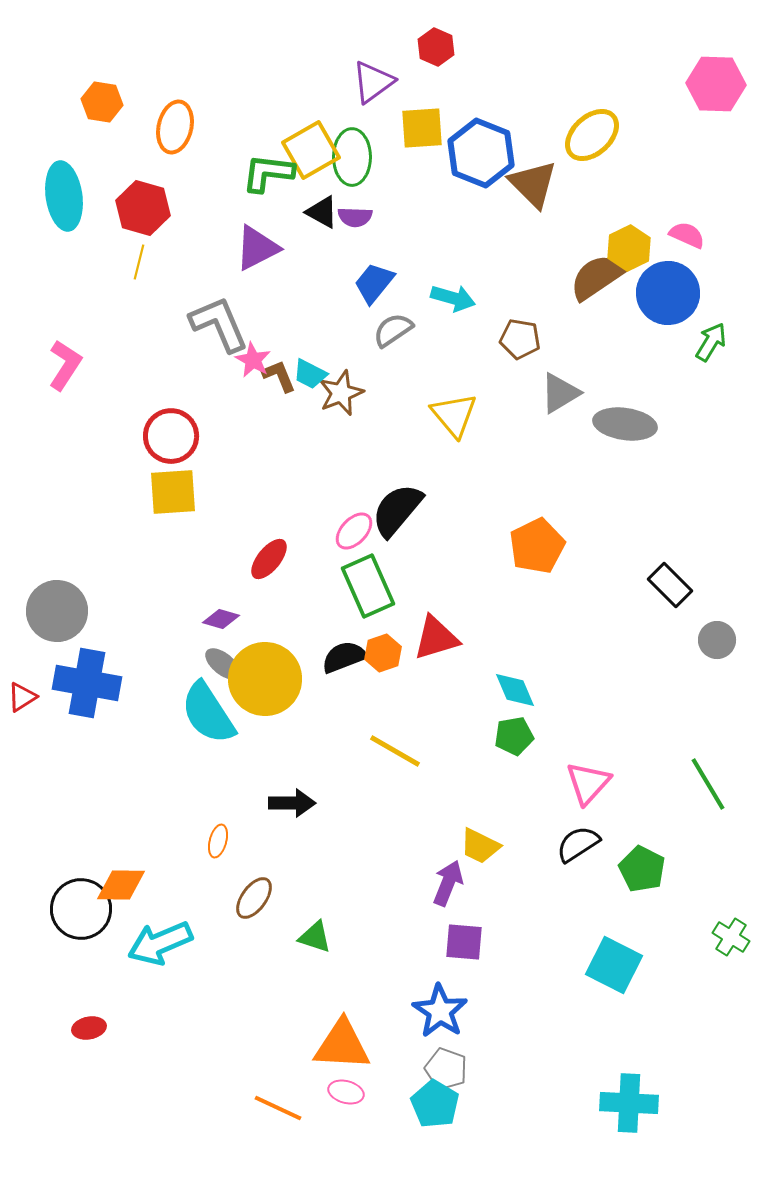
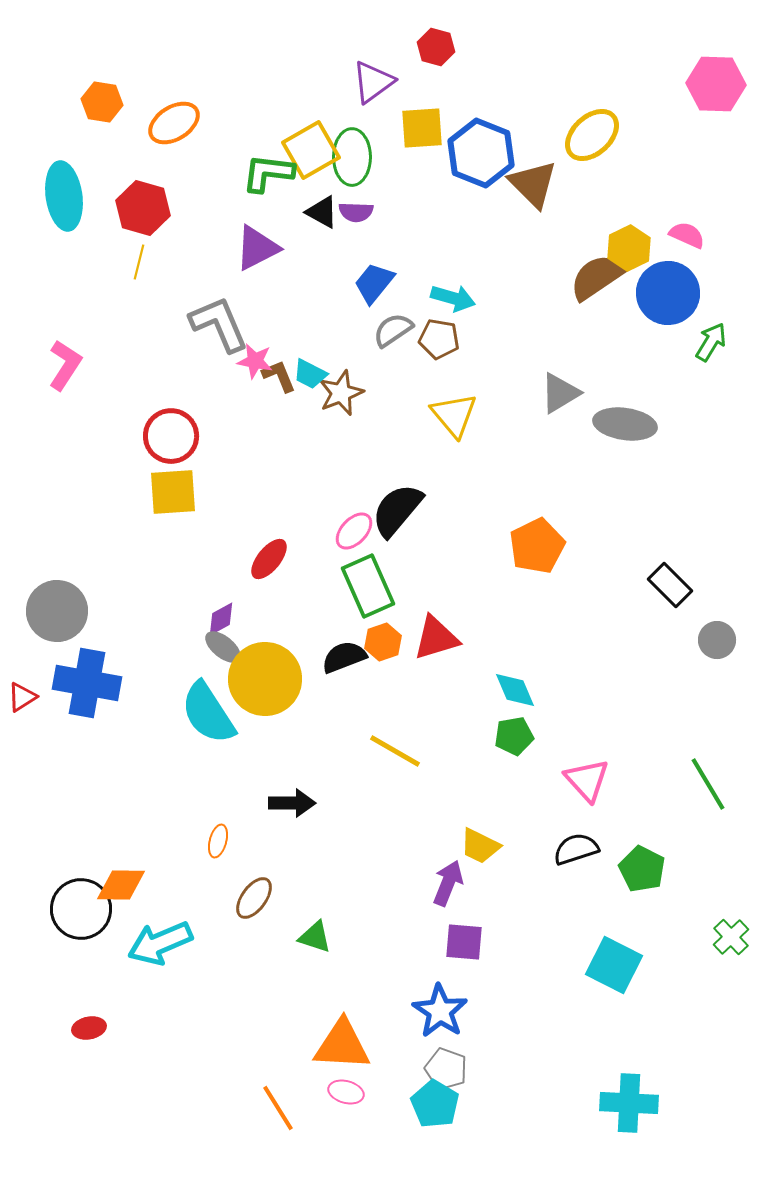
red hexagon at (436, 47): rotated 9 degrees counterclockwise
orange ellipse at (175, 127): moved 1 px left, 4 px up; rotated 45 degrees clockwise
purple semicircle at (355, 217): moved 1 px right, 5 px up
brown pentagon at (520, 339): moved 81 px left
pink star at (253, 360): moved 2 px right, 1 px down; rotated 18 degrees counterclockwise
purple diamond at (221, 619): rotated 45 degrees counterclockwise
orange hexagon at (383, 653): moved 11 px up
gray ellipse at (223, 664): moved 17 px up
pink triangle at (588, 783): moved 1 px left, 3 px up; rotated 24 degrees counterclockwise
black semicircle at (578, 844): moved 2 px left, 5 px down; rotated 15 degrees clockwise
green cross at (731, 937): rotated 15 degrees clockwise
orange line at (278, 1108): rotated 33 degrees clockwise
